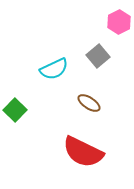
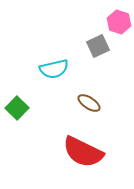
pink hexagon: rotated 15 degrees counterclockwise
gray square: moved 10 px up; rotated 15 degrees clockwise
cyan semicircle: rotated 12 degrees clockwise
green square: moved 2 px right, 2 px up
